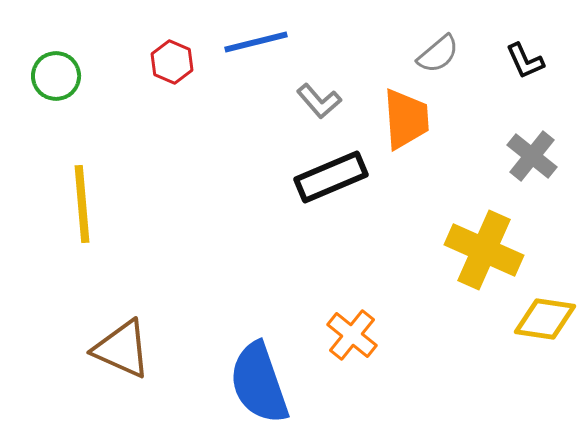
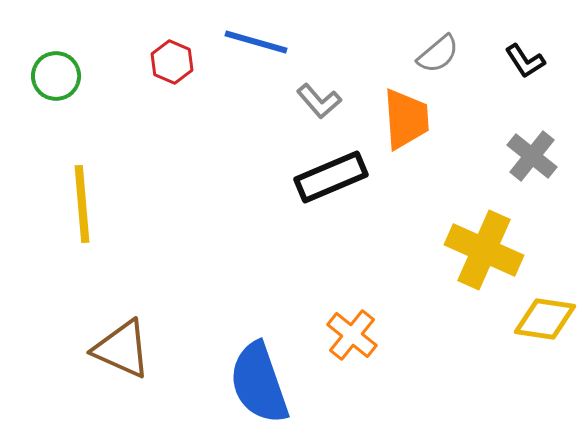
blue line: rotated 30 degrees clockwise
black L-shape: rotated 9 degrees counterclockwise
